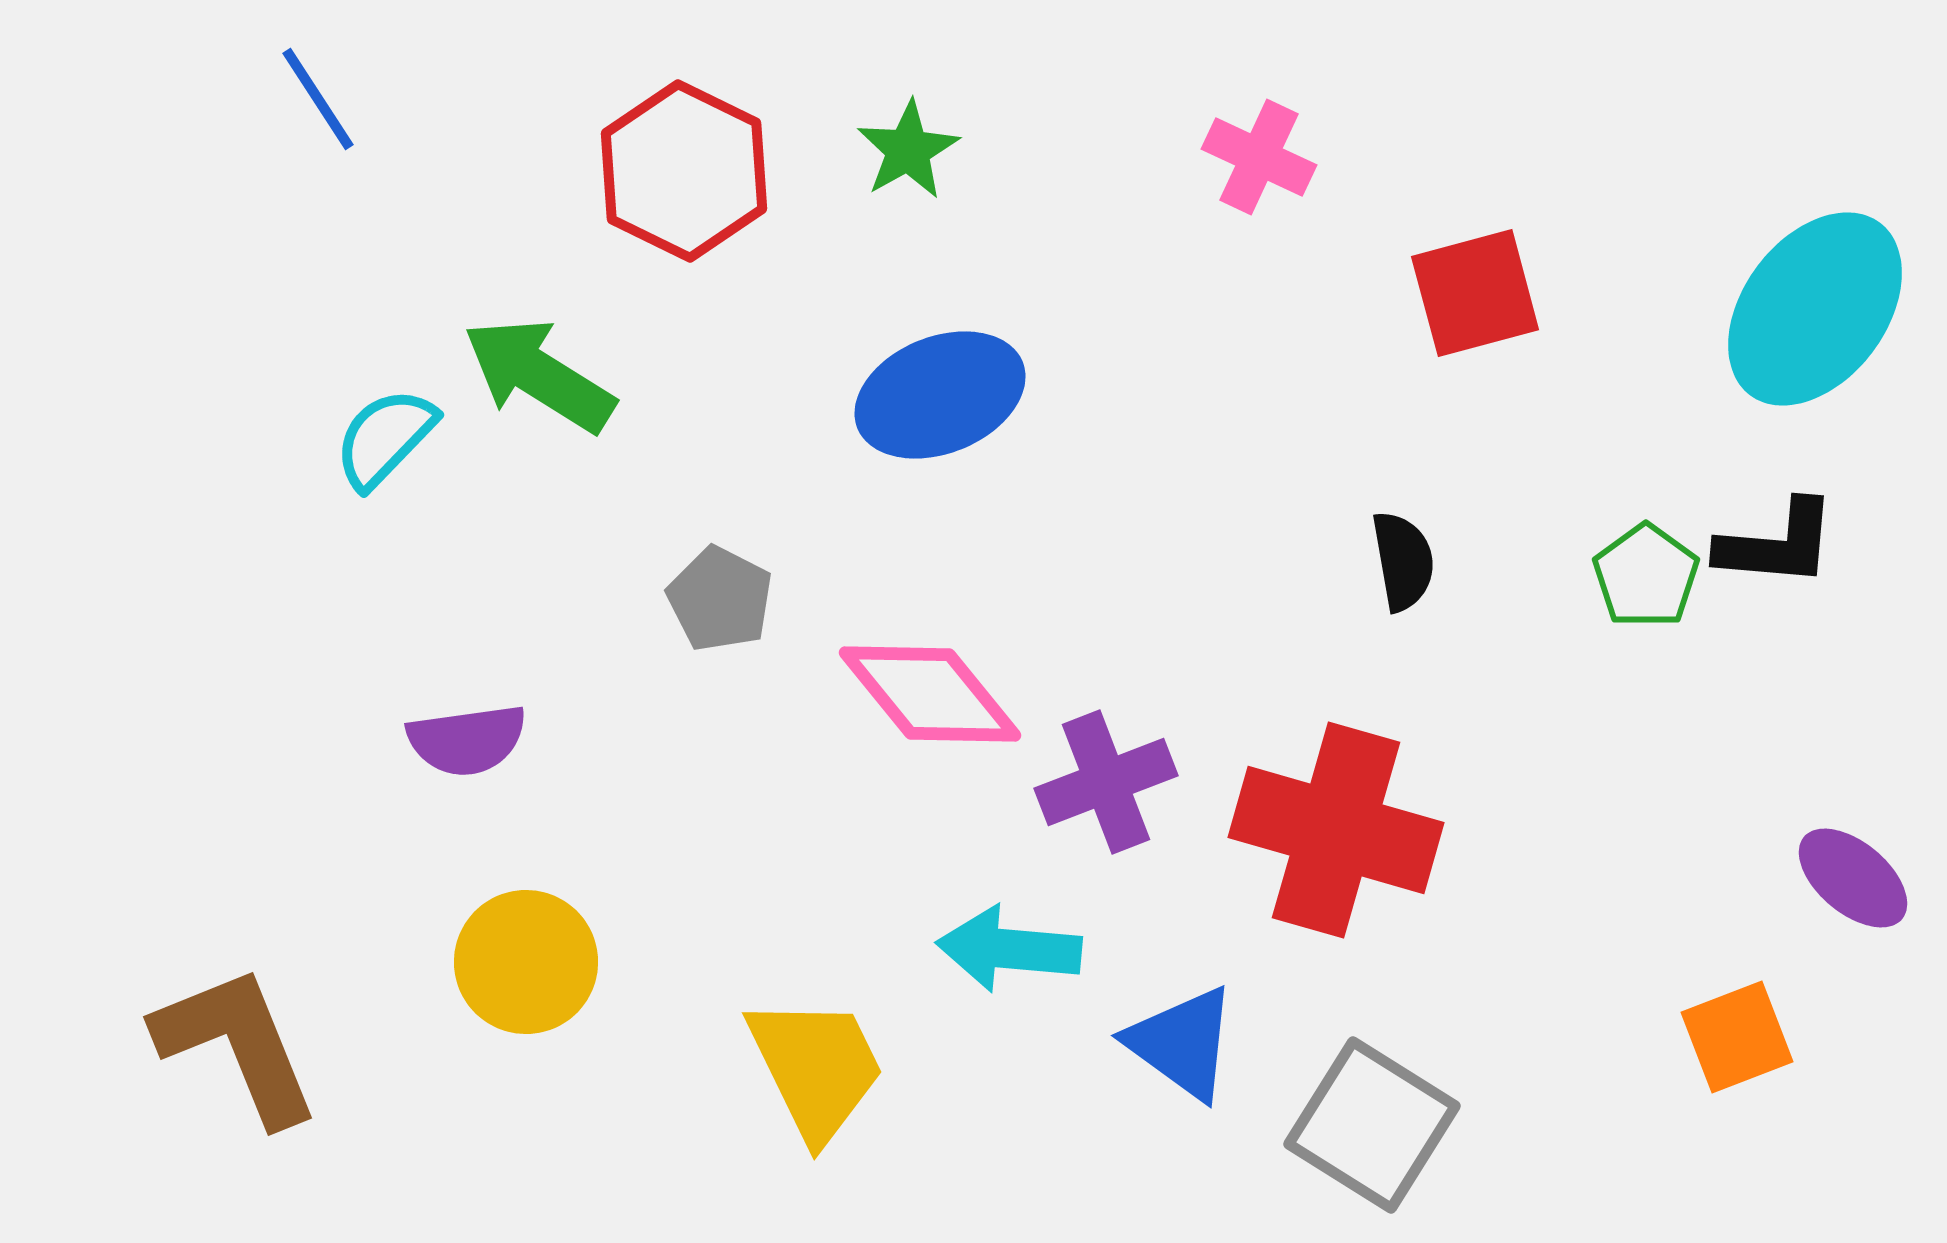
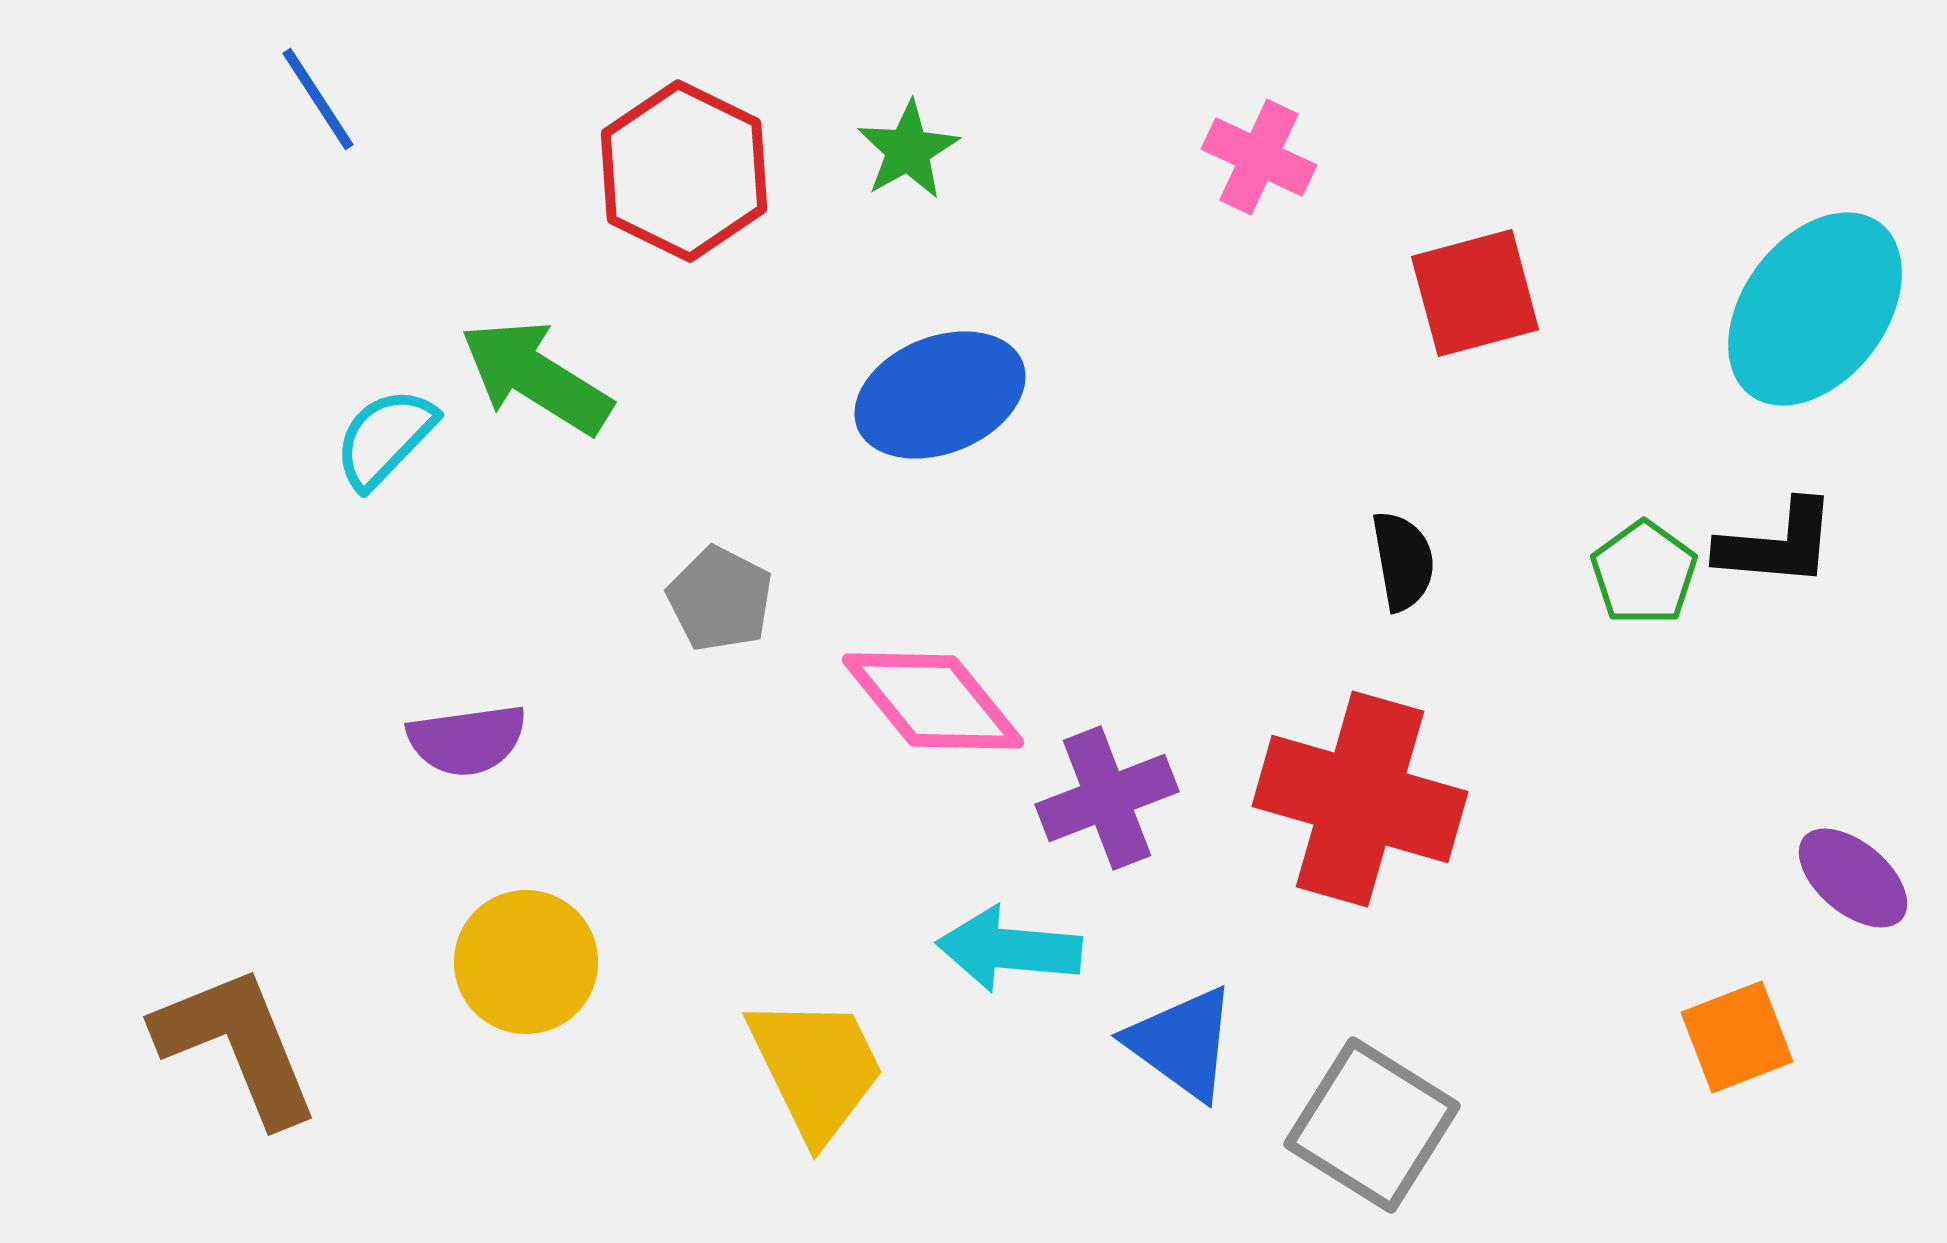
green arrow: moved 3 px left, 2 px down
green pentagon: moved 2 px left, 3 px up
pink diamond: moved 3 px right, 7 px down
purple cross: moved 1 px right, 16 px down
red cross: moved 24 px right, 31 px up
